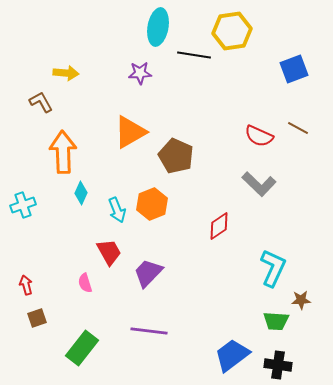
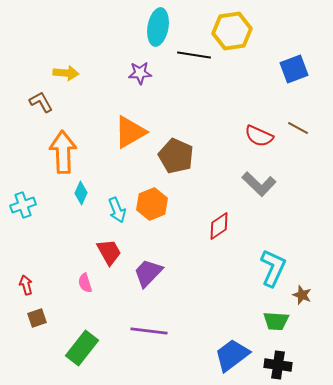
brown star: moved 1 px right, 5 px up; rotated 24 degrees clockwise
